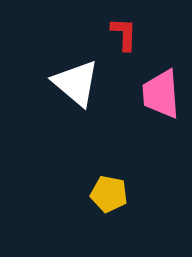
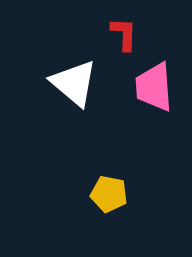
white triangle: moved 2 px left
pink trapezoid: moved 7 px left, 7 px up
